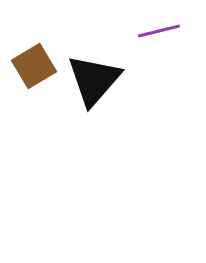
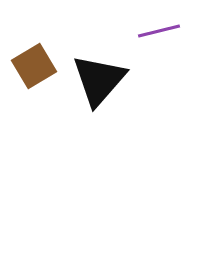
black triangle: moved 5 px right
